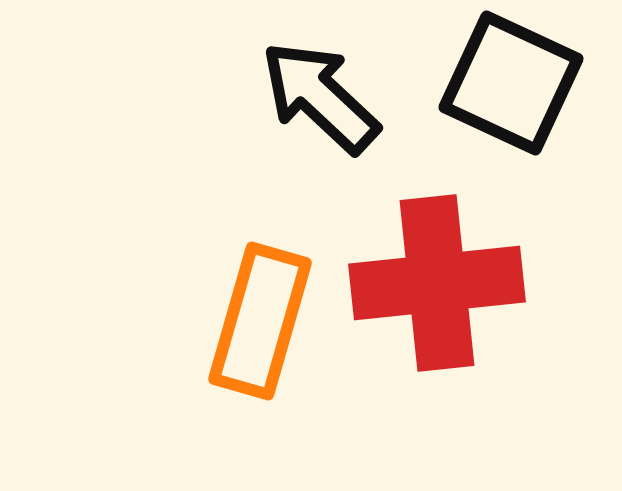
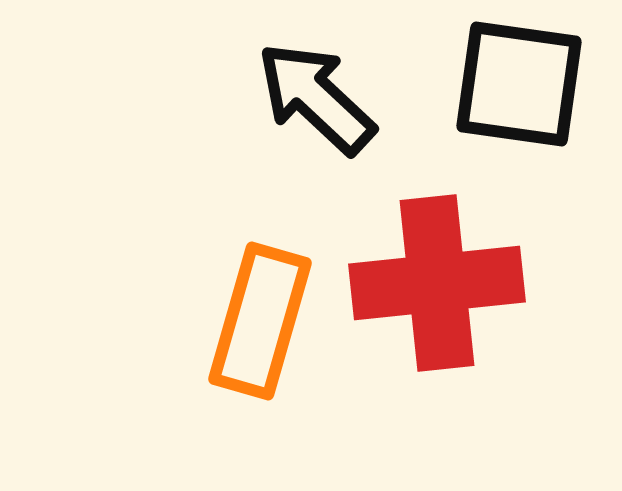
black square: moved 8 px right, 1 px down; rotated 17 degrees counterclockwise
black arrow: moved 4 px left, 1 px down
